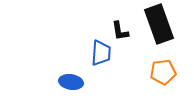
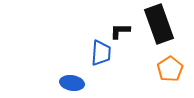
black L-shape: rotated 100 degrees clockwise
orange pentagon: moved 7 px right, 3 px up; rotated 25 degrees counterclockwise
blue ellipse: moved 1 px right, 1 px down
